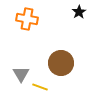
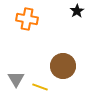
black star: moved 2 px left, 1 px up
brown circle: moved 2 px right, 3 px down
gray triangle: moved 5 px left, 5 px down
